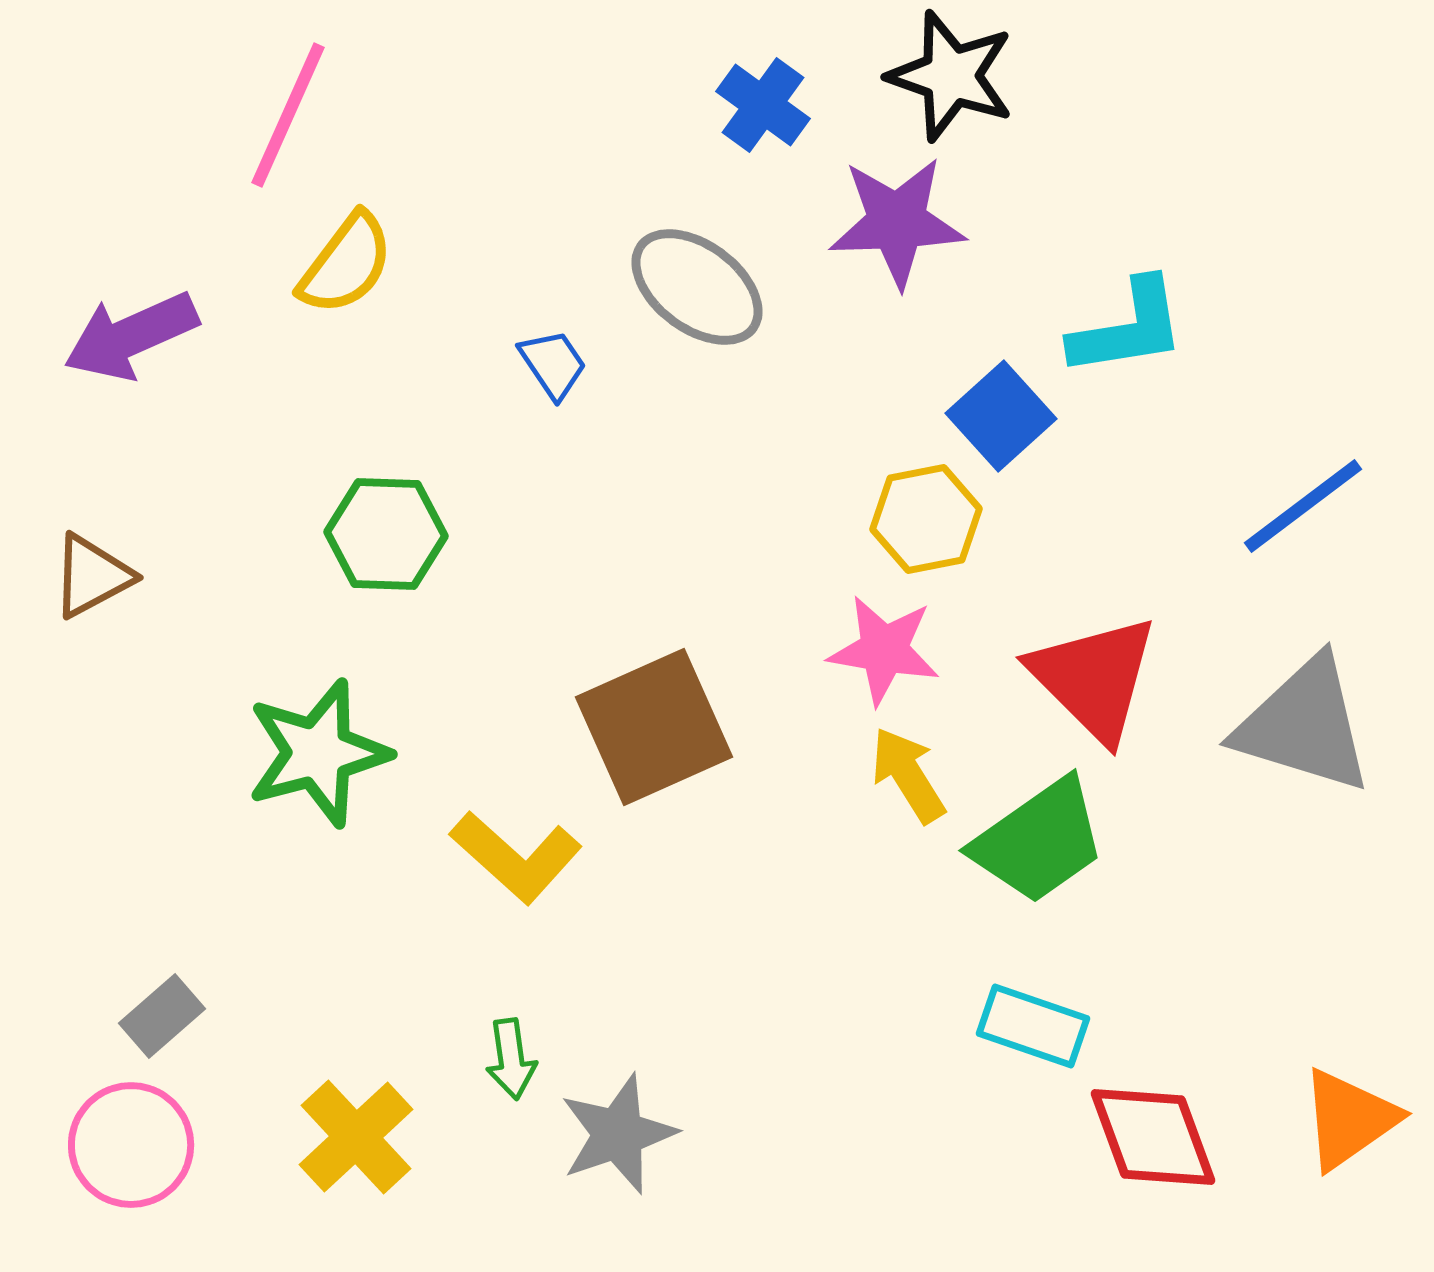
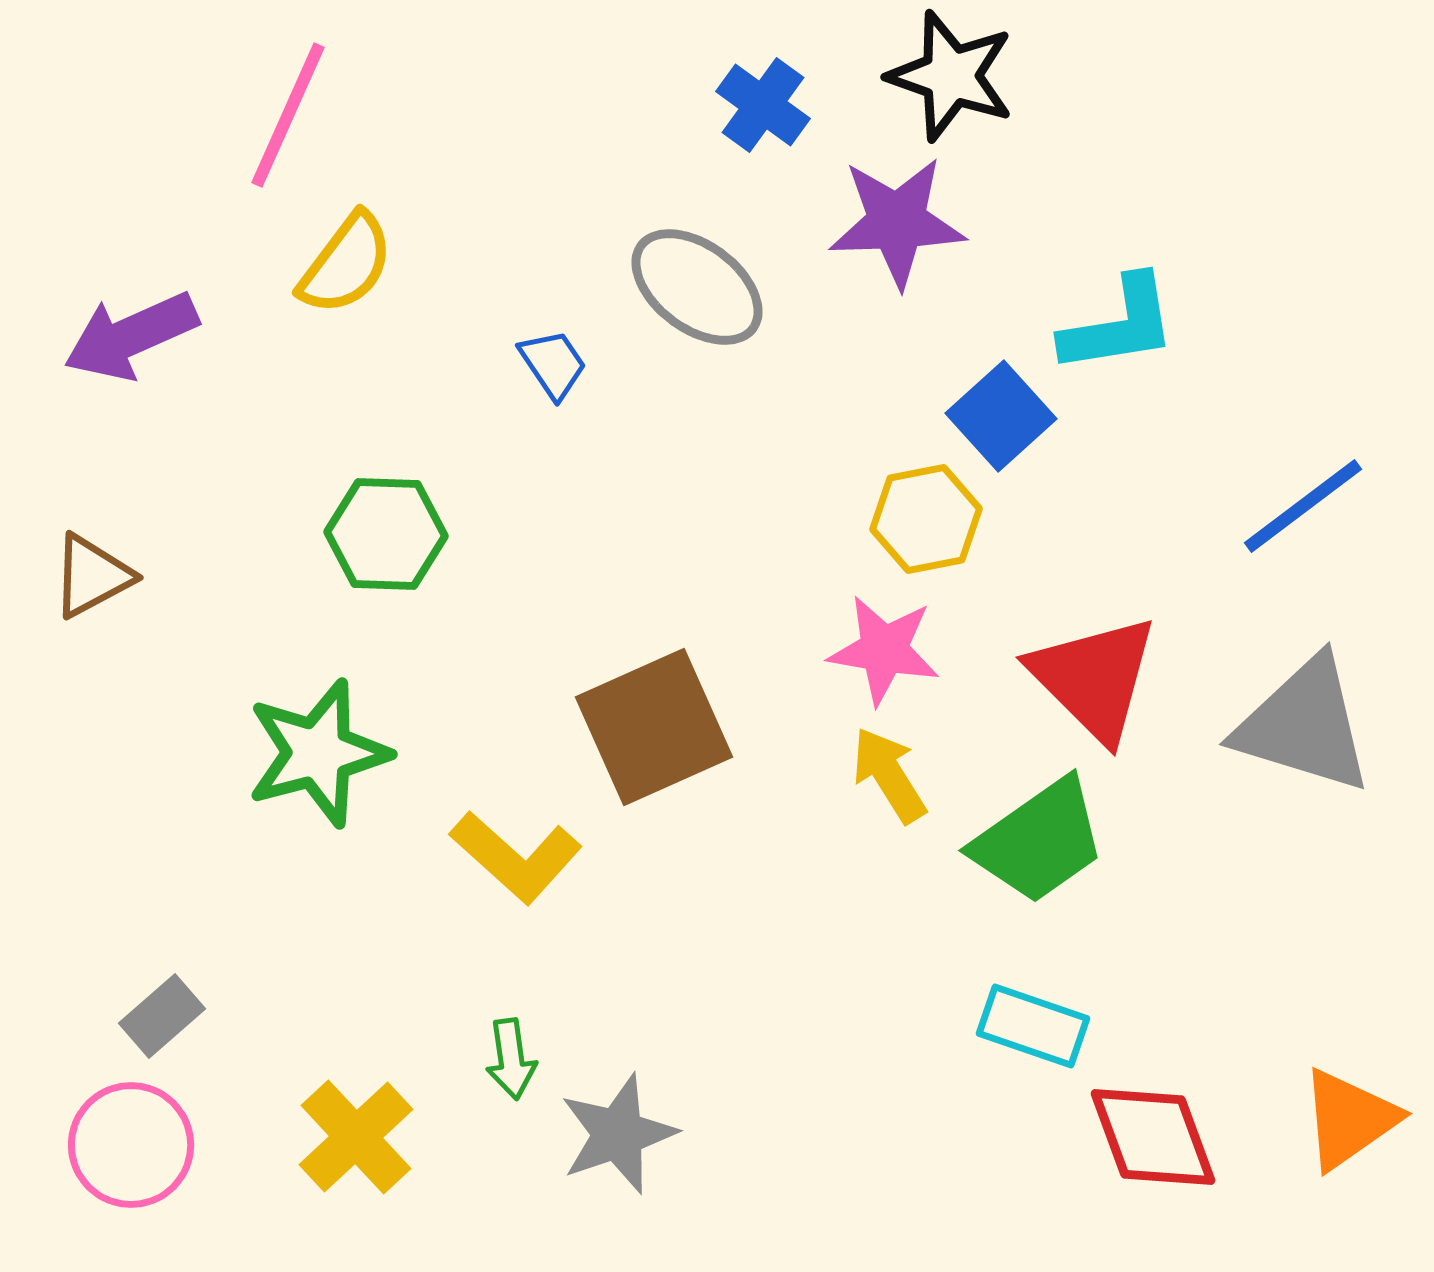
cyan L-shape: moved 9 px left, 3 px up
yellow arrow: moved 19 px left
